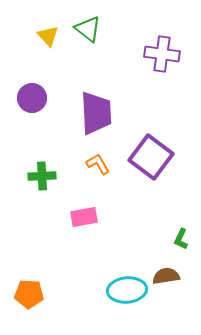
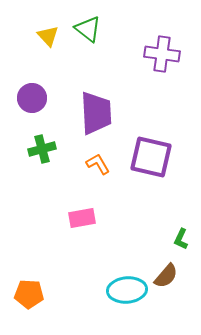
purple square: rotated 24 degrees counterclockwise
green cross: moved 27 px up; rotated 12 degrees counterclockwise
pink rectangle: moved 2 px left, 1 px down
brown semicircle: rotated 140 degrees clockwise
